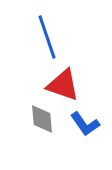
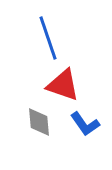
blue line: moved 1 px right, 1 px down
gray diamond: moved 3 px left, 3 px down
